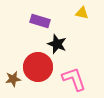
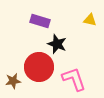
yellow triangle: moved 8 px right, 7 px down
red circle: moved 1 px right
brown star: moved 2 px down
